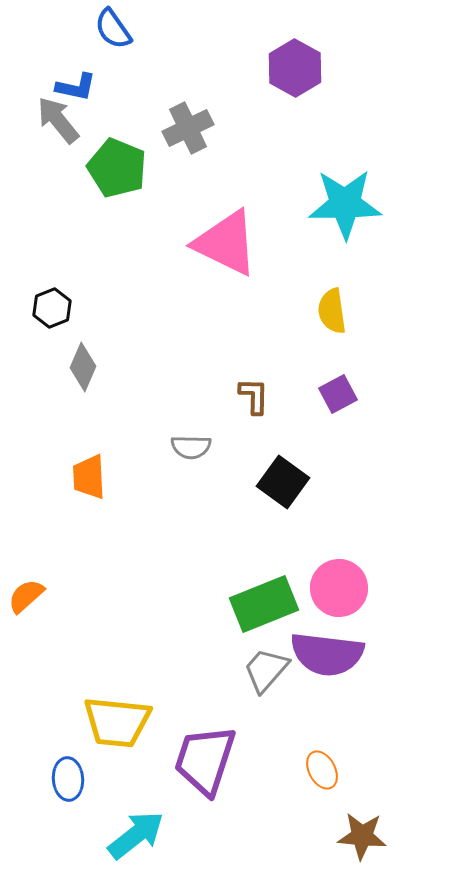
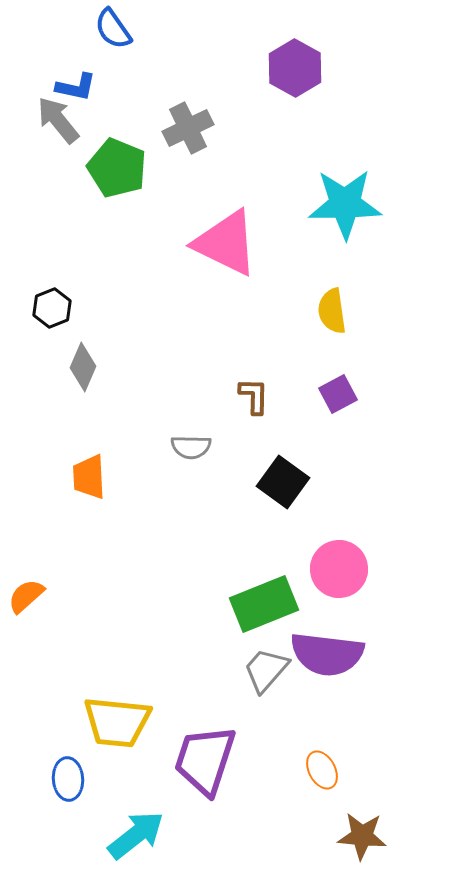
pink circle: moved 19 px up
